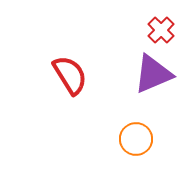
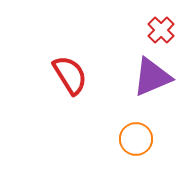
purple triangle: moved 1 px left, 3 px down
